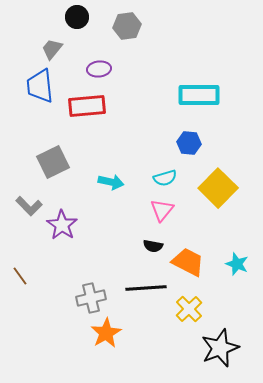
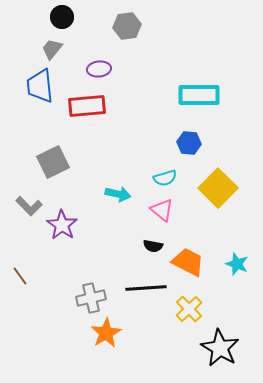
black circle: moved 15 px left
cyan arrow: moved 7 px right, 12 px down
pink triangle: rotated 30 degrees counterclockwise
black star: rotated 21 degrees counterclockwise
